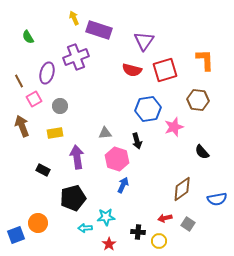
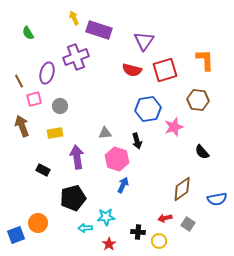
green semicircle: moved 4 px up
pink square: rotated 14 degrees clockwise
